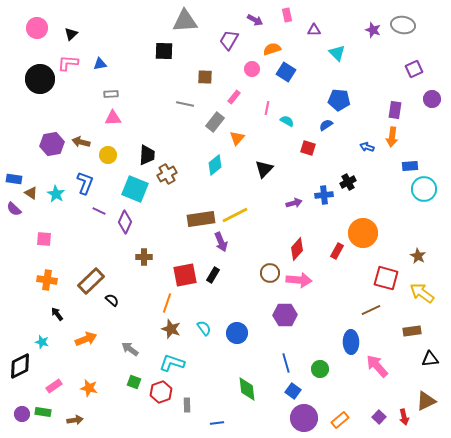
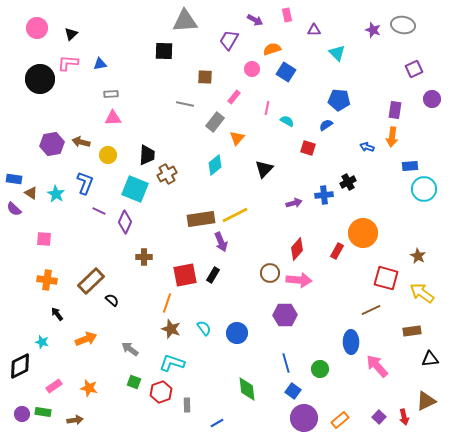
blue line at (217, 423): rotated 24 degrees counterclockwise
